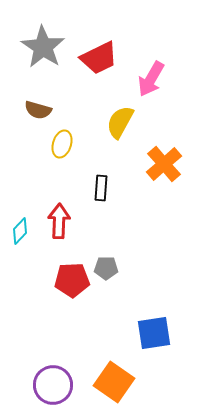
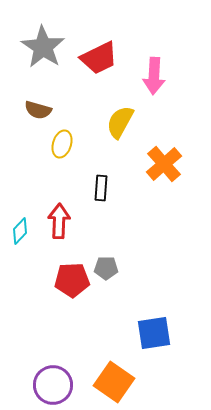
pink arrow: moved 3 px right, 3 px up; rotated 27 degrees counterclockwise
